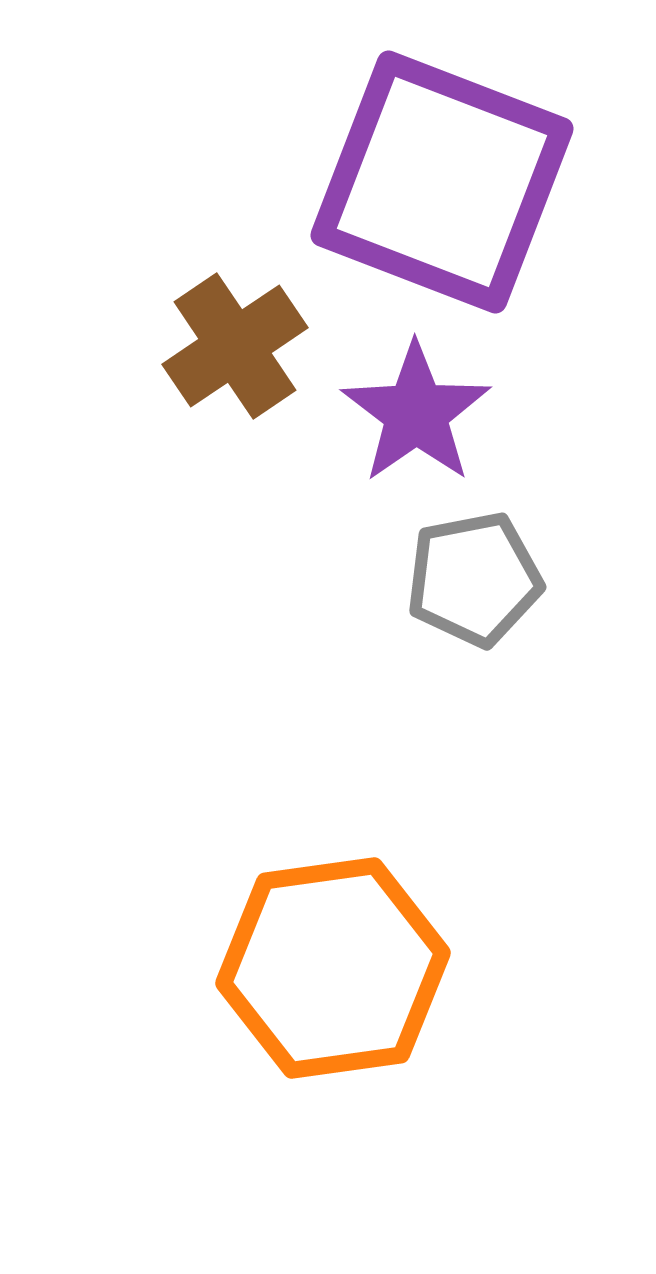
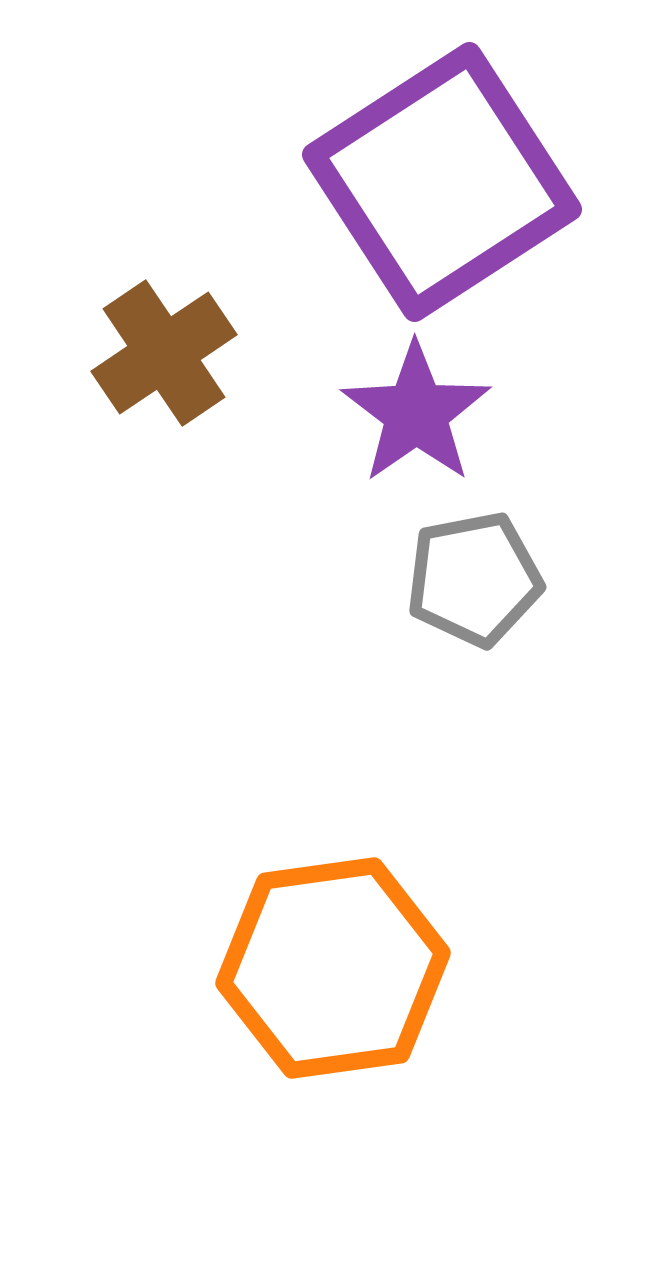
purple square: rotated 36 degrees clockwise
brown cross: moved 71 px left, 7 px down
